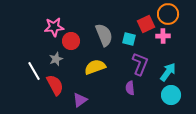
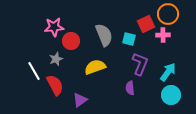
pink cross: moved 1 px up
